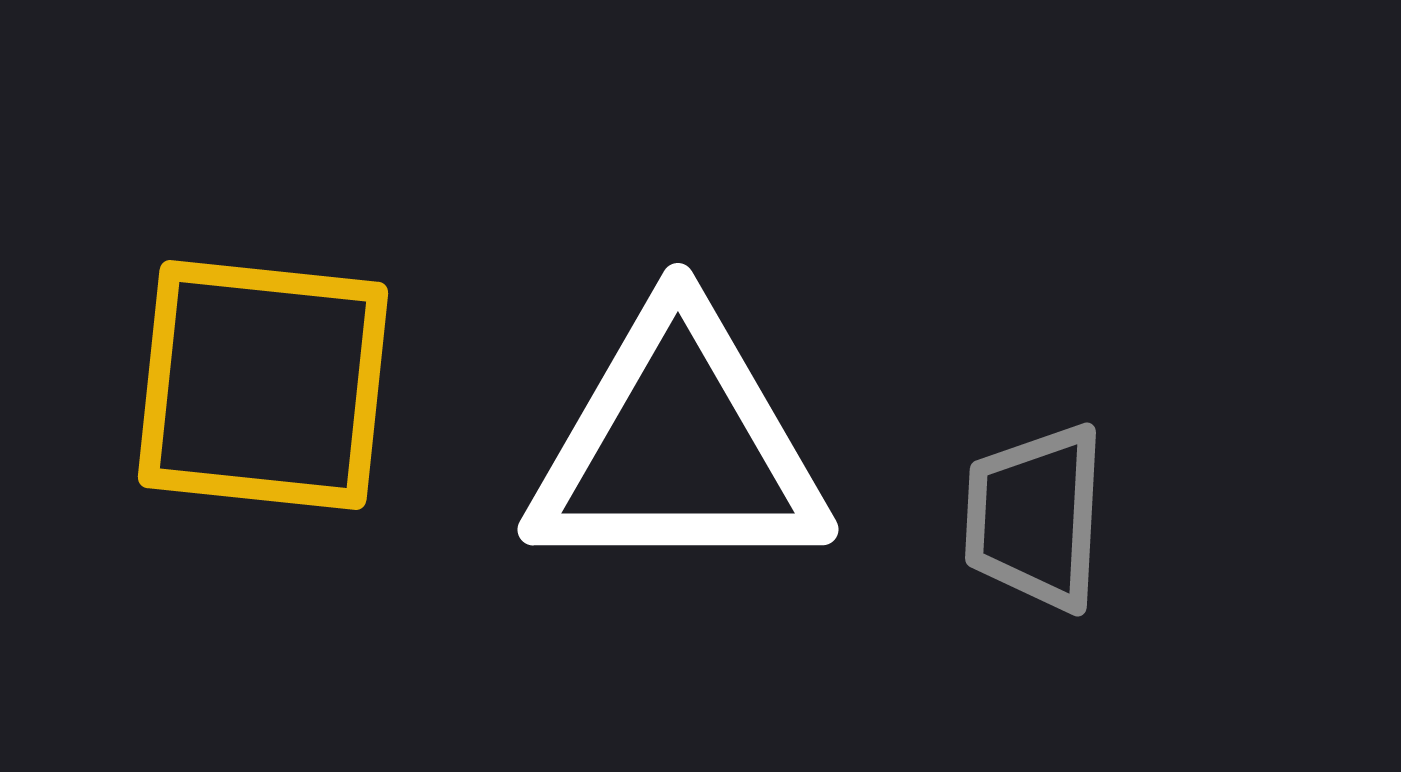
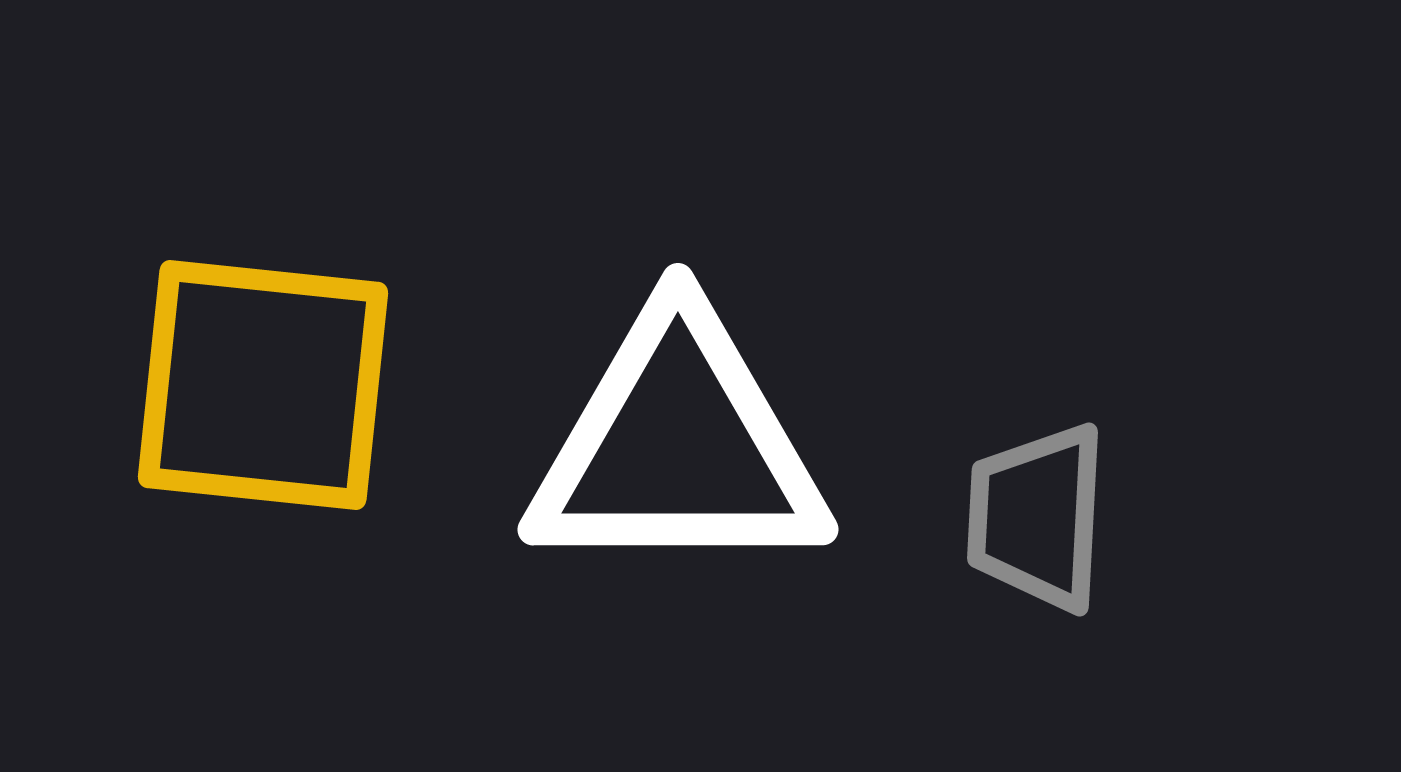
gray trapezoid: moved 2 px right
